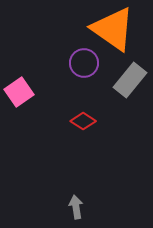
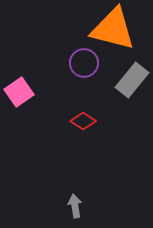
orange triangle: rotated 21 degrees counterclockwise
gray rectangle: moved 2 px right
gray arrow: moved 1 px left, 1 px up
